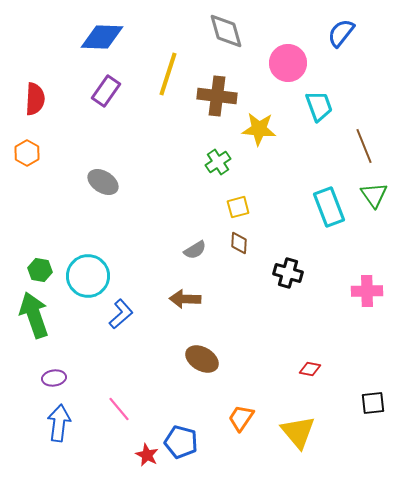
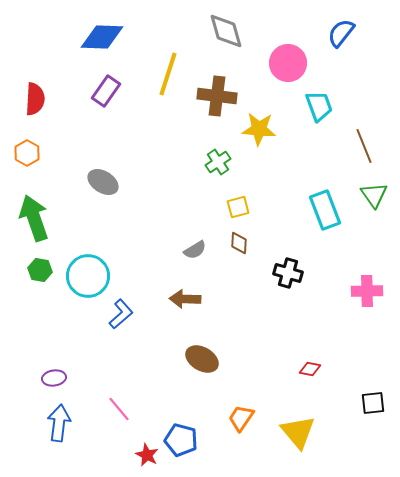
cyan rectangle: moved 4 px left, 3 px down
green arrow: moved 97 px up
blue pentagon: moved 2 px up
